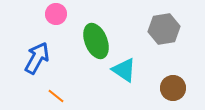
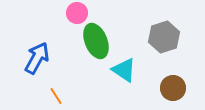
pink circle: moved 21 px right, 1 px up
gray hexagon: moved 8 px down; rotated 8 degrees counterclockwise
orange line: rotated 18 degrees clockwise
